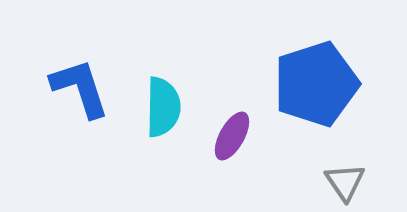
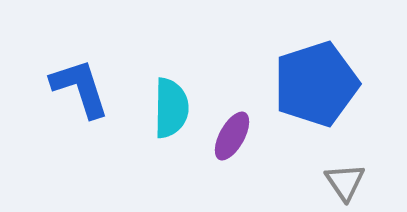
cyan semicircle: moved 8 px right, 1 px down
